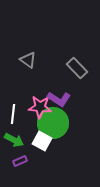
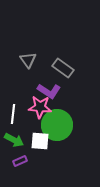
gray triangle: rotated 18 degrees clockwise
gray rectangle: moved 14 px left; rotated 10 degrees counterclockwise
purple L-shape: moved 10 px left, 8 px up
green circle: moved 4 px right, 2 px down
white square: moved 2 px left; rotated 24 degrees counterclockwise
